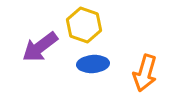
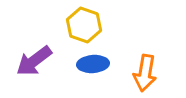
purple arrow: moved 6 px left, 14 px down
orange arrow: rotated 6 degrees counterclockwise
